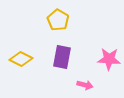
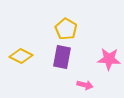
yellow pentagon: moved 8 px right, 9 px down
yellow diamond: moved 3 px up
